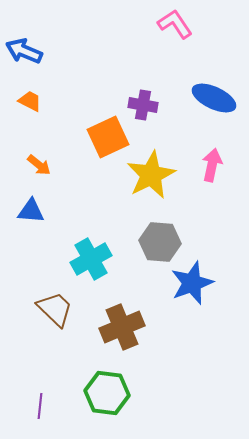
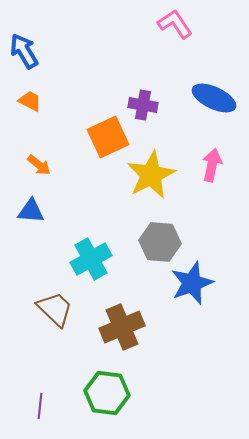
blue arrow: rotated 36 degrees clockwise
